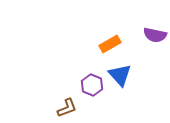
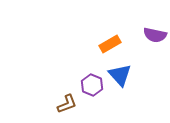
brown L-shape: moved 4 px up
